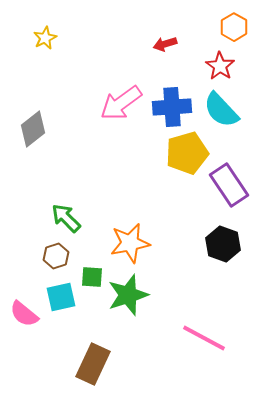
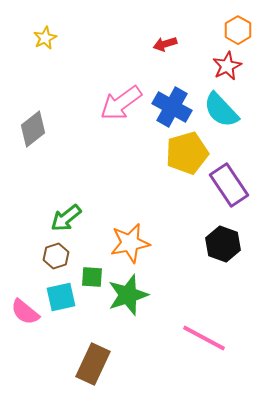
orange hexagon: moved 4 px right, 3 px down
red star: moved 7 px right; rotated 12 degrees clockwise
blue cross: rotated 33 degrees clockwise
green arrow: rotated 84 degrees counterclockwise
pink semicircle: moved 1 px right, 2 px up
